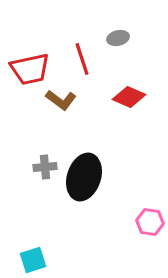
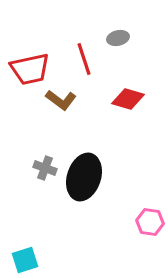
red line: moved 2 px right
red diamond: moved 1 px left, 2 px down; rotated 8 degrees counterclockwise
gray cross: moved 1 px down; rotated 25 degrees clockwise
cyan square: moved 8 px left
